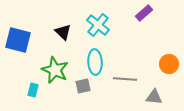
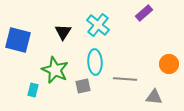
black triangle: rotated 18 degrees clockwise
